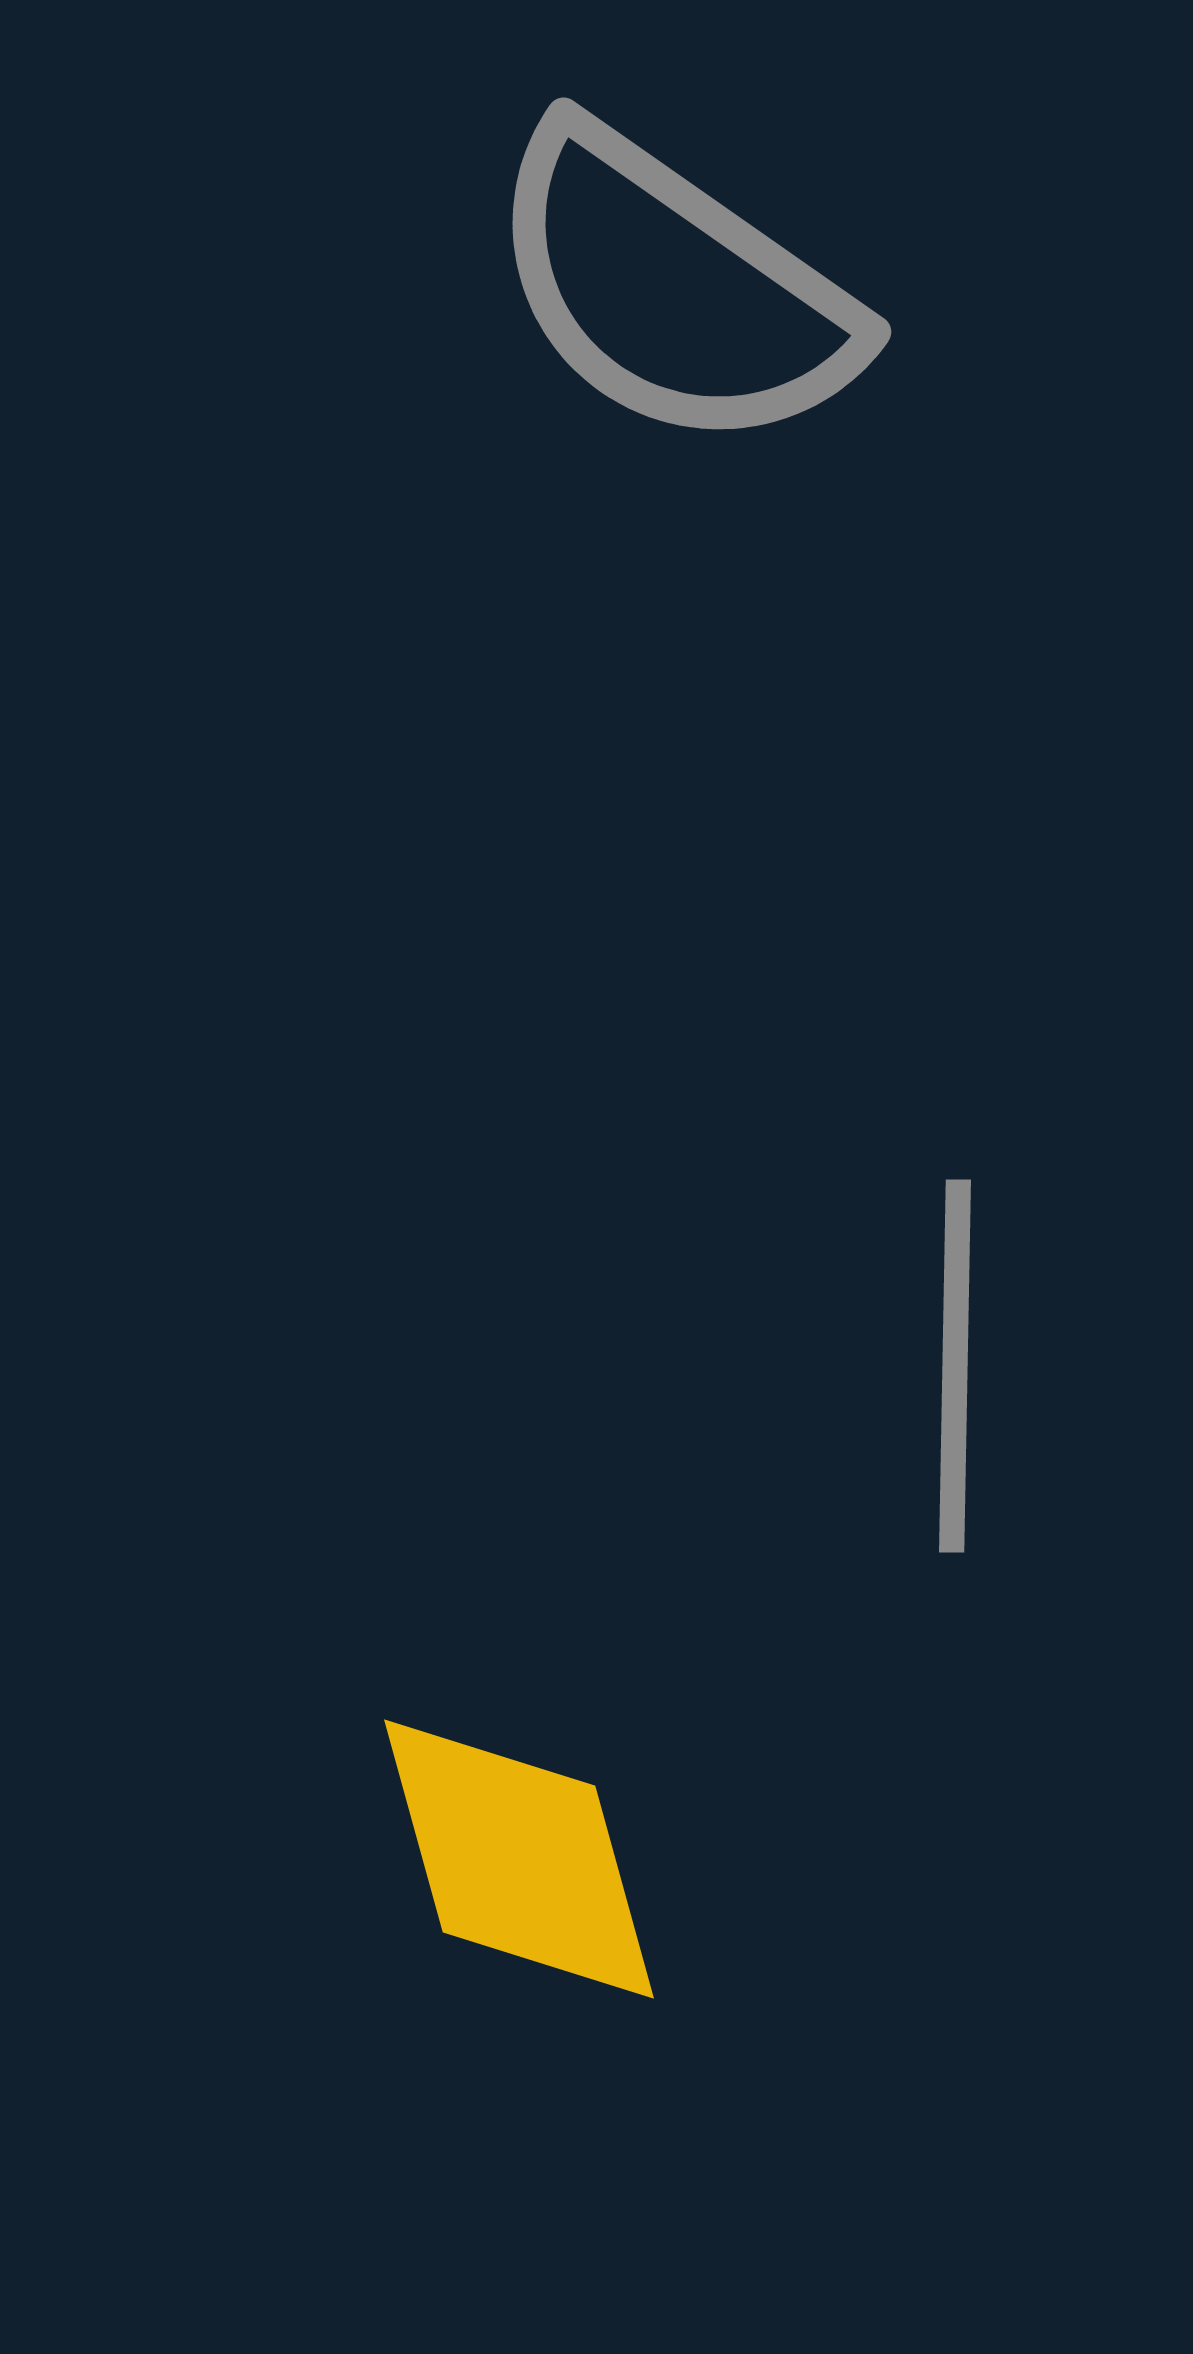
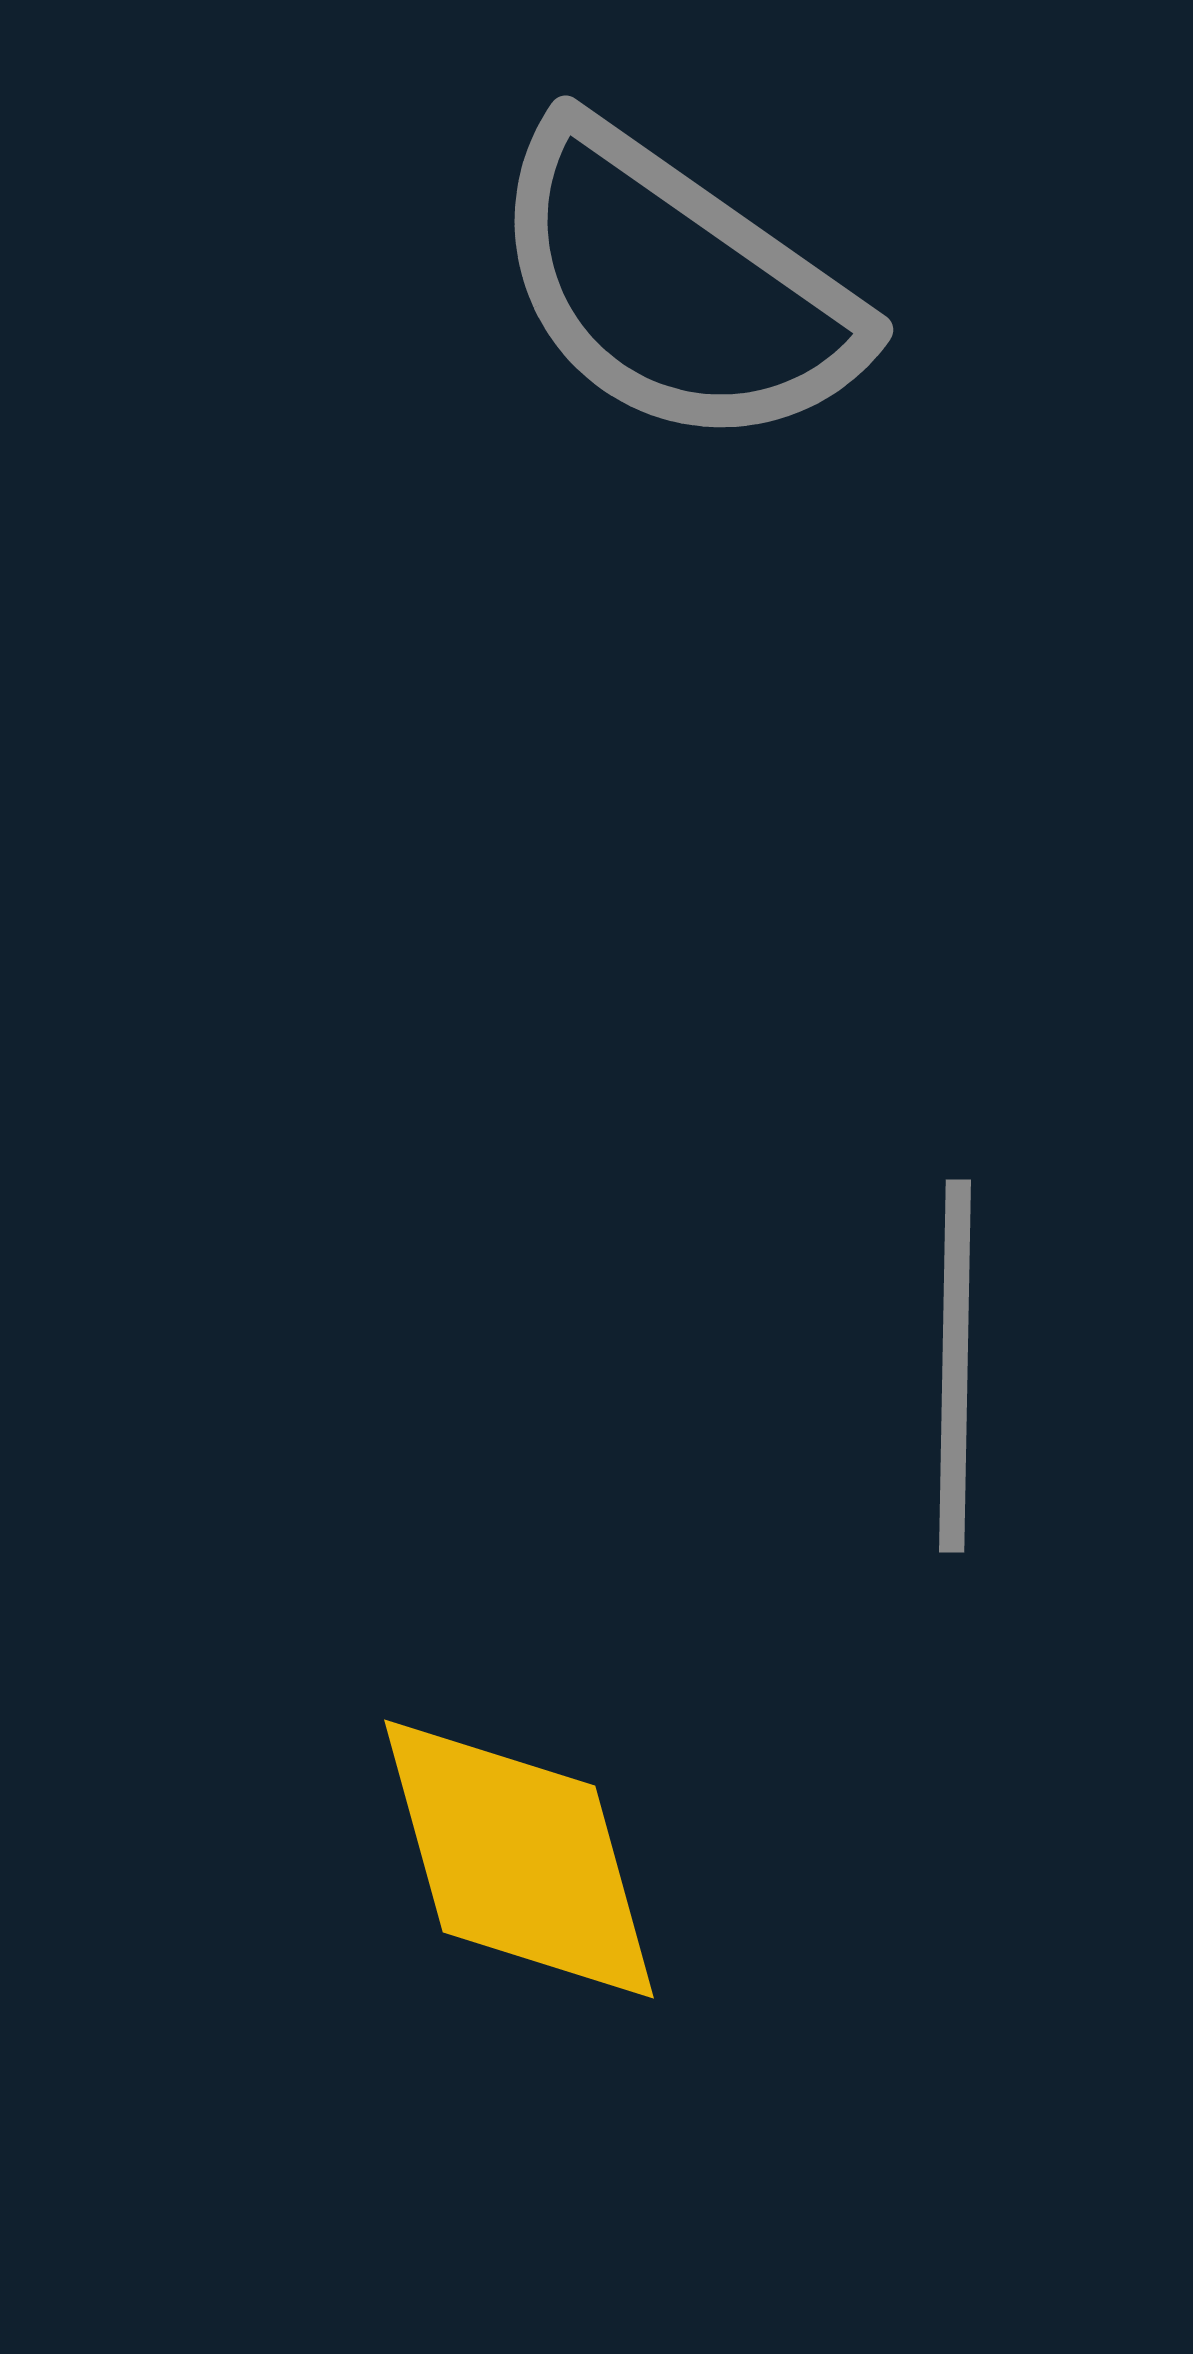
gray semicircle: moved 2 px right, 2 px up
